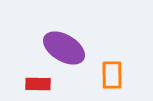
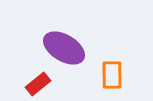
red rectangle: rotated 40 degrees counterclockwise
